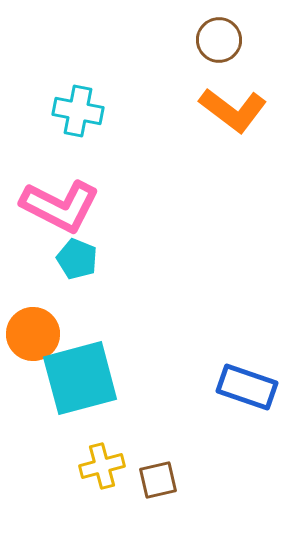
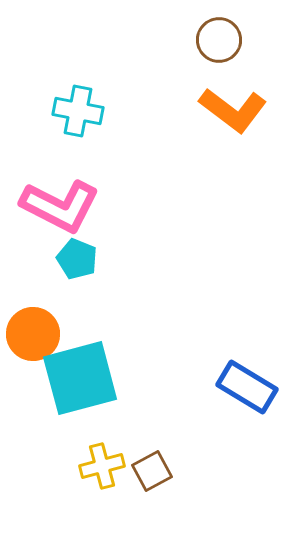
blue rectangle: rotated 12 degrees clockwise
brown square: moved 6 px left, 9 px up; rotated 15 degrees counterclockwise
